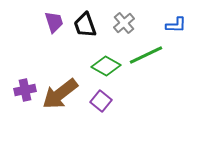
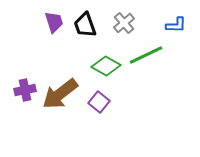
purple square: moved 2 px left, 1 px down
